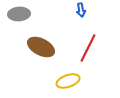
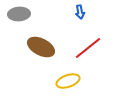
blue arrow: moved 1 px left, 2 px down
red line: rotated 24 degrees clockwise
